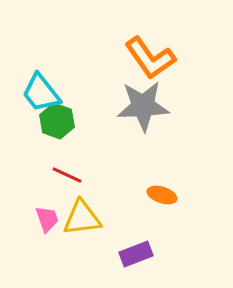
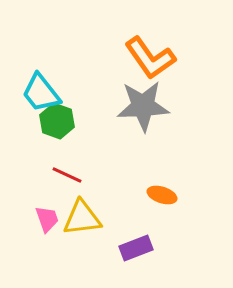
purple rectangle: moved 6 px up
